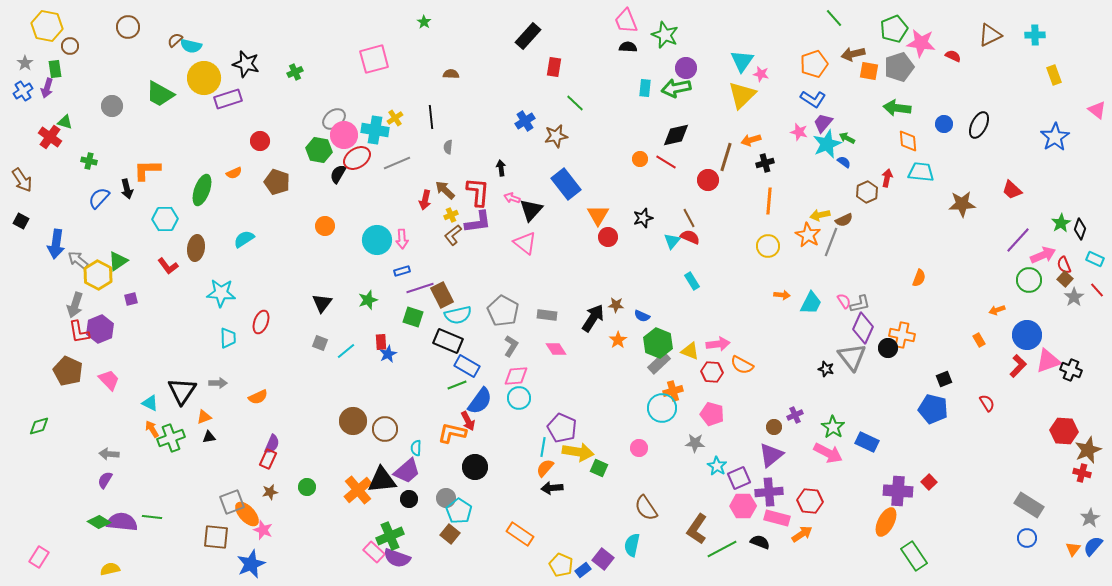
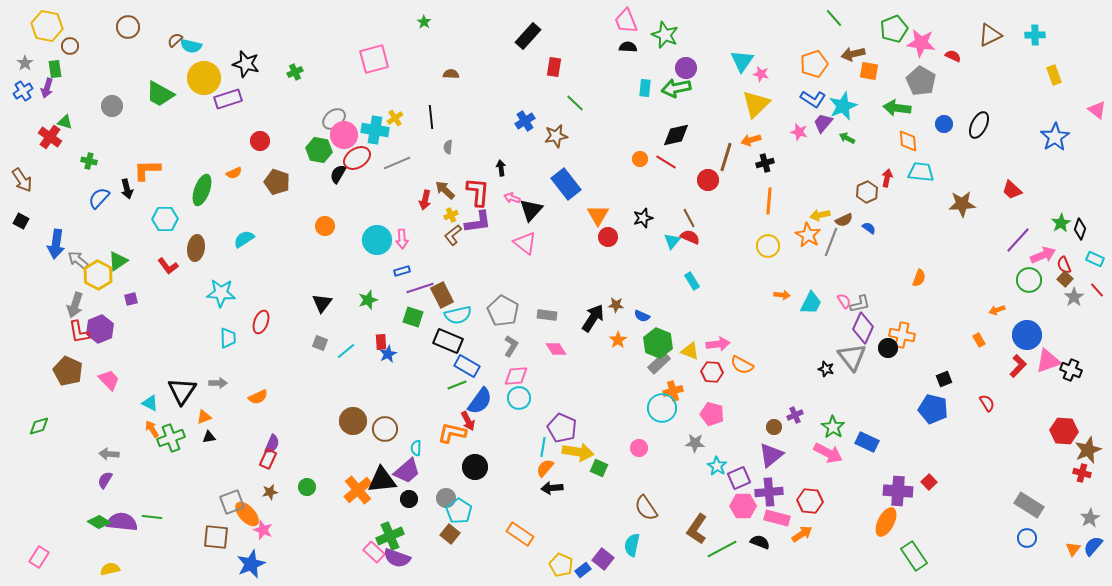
gray pentagon at (899, 67): moved 22 px right, 14 px down; rotated 24 degrees counterclockwise
yellow triangle at (742, 95): moved 14 px right, 9 px down
cyan star at (827, 144): moved 16 px right, 38 px up
blue semicircle at (844, 162): moved 25 px right, 66 px down
